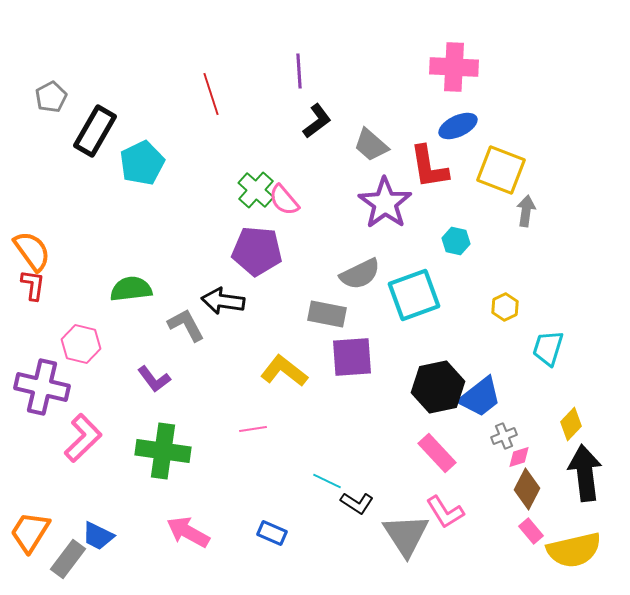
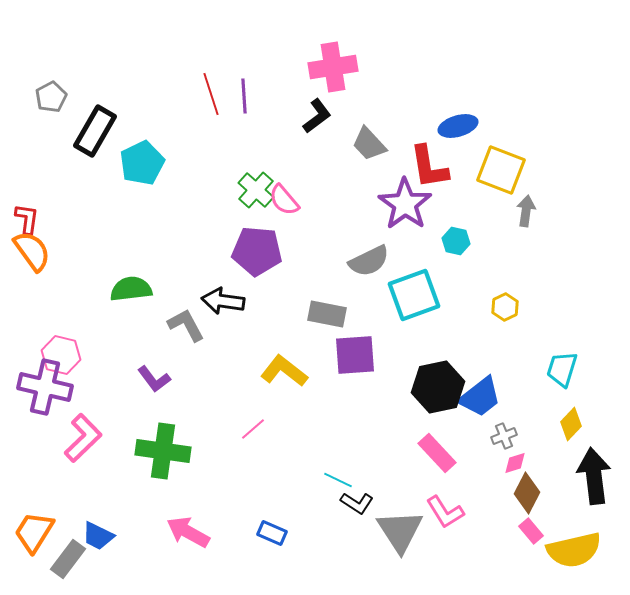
pink cross at (454, 67): moved 121 px left; rotated 12 degrees counterclockwise
purple line at (299, 71): moved 55 px left, 25 px down
black L-shape at (317, 121): moved 5 px up
blue ellipse at (458, 126): rotated 9 degrees clockwise
gray trapezoid at (371, 145): moved 2 px left, 1 px up; rotated 6 degrees clockwise
purple star at (385, 203): moved 20 px right, 1 px down
gray semicircle at (360, 274): moved 9 px right, 13 px up
red L-shape at (33, 285): moved 6 px left, 66 px up
pink hexagon at (81, 344): moved 20 px left, 11 px down
cyan trapezoid at (548, 348): moved 14 px right, 21 px down
purple square at (352, 357): moved 3 px right, 2 px up
purple cross at (42, 387): moved 3 px right
pink line at (253, 429): rotated 32 degrees counterclockwise
pink diamond at (519, 457): moved 4 px left, 6 px down
black arrow at (585, 473): moved 9 px right, 3 px down
cyan line at (327, 481): moved 11 px right, 1 px up
brown diamond at (527, 489): moved 4 px down
orange trapezoid at (30, 532): moved 4 px right
gray triangle at (406, 535): moved 6 px left, 4 px up
